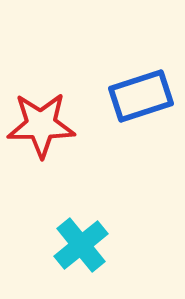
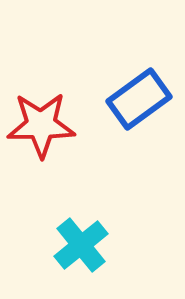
blue rectangle: moved 2 px left, 3 px down; rotated 18 degrees counterclockwise
